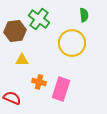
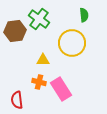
yellow triangle: moved 21 px right
pink rectangle: rotated 50 degrees counterclockwise
red semicircle: moved 5 px right, 2 px down; rotated 120 degrees counterclockwise
